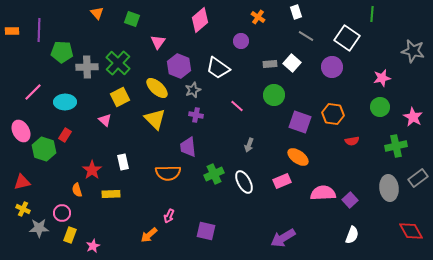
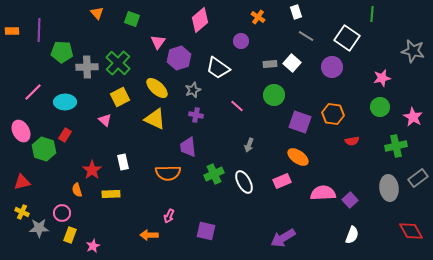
purple hexagon at (179, 66): moved 8 px up; rotated 20 degrees clockwise
yellow triangle at (155, 119): rotated 20 degrees counterclockwise
yellow cross at (23, 209): moved 1 px left, 3 px down
orange arrow at (149, 235): rotated 42 degrees clockwise
